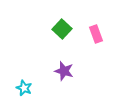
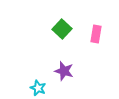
pink rectangle: rotated 30 degrees clockwise
cyan star: moved 14 px right
